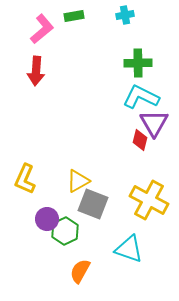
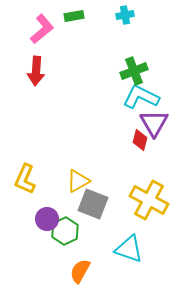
green cross: moved 4 px left, 8 px down; rotated 20 degrees counterclockwise
